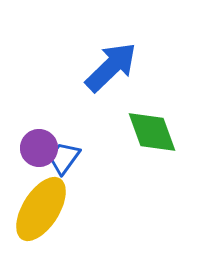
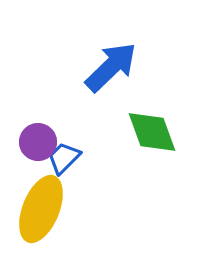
purple circle: moved 1 px left, 6 px up
blue trapezoid: rotated 9 degrees clockwise
yellow ellipse: rotated 10 degrees counterclockwise
